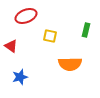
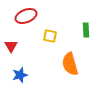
green rectangle: rotated 16 degrees counterclockwise
red triangle: rotated 24 degrees clockwise
orange semicircle: rotated 75 degrees clockwise
blue star: moved 2 px up
